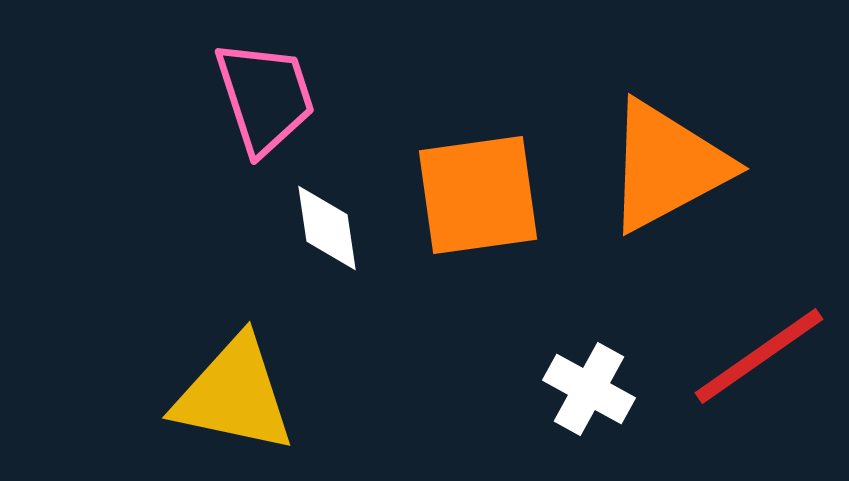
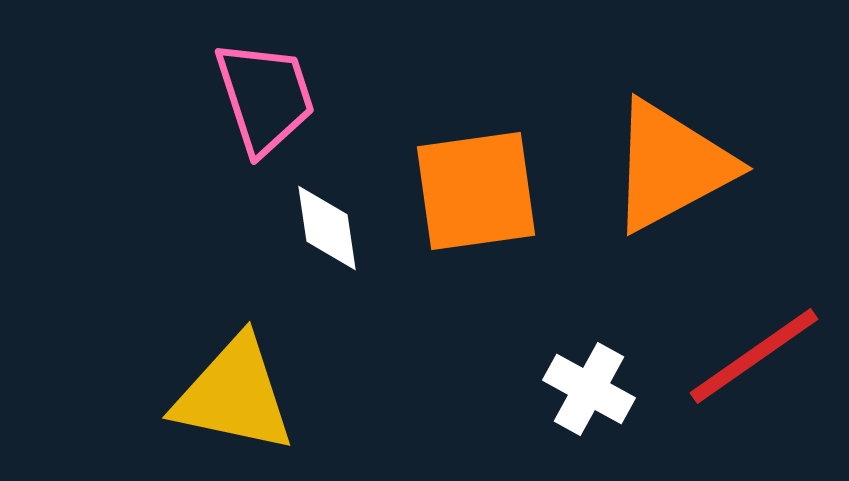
orange triangle: moved 4 px right
orange square: moved 2 px left, 4 px up
red line: moved 5 px left
